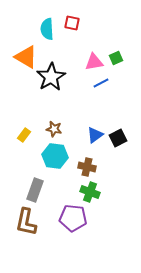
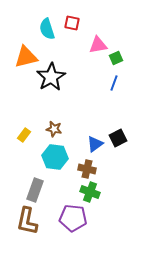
cyan semicircle: rotated 15 degrees counterclockwise
orange triangle: rotated 45 degrees counterclockwise
pink triangle: moved 4 px right, 17 px up
blue line: moved 13 px right; rotated 42 degrees counterclockwise
blue triangle: moved 9 px down
cyan hexagon: moved 1 px down
brown cross: moved 2 px down
brown L-shape: moved 1 px right, 1 px up
